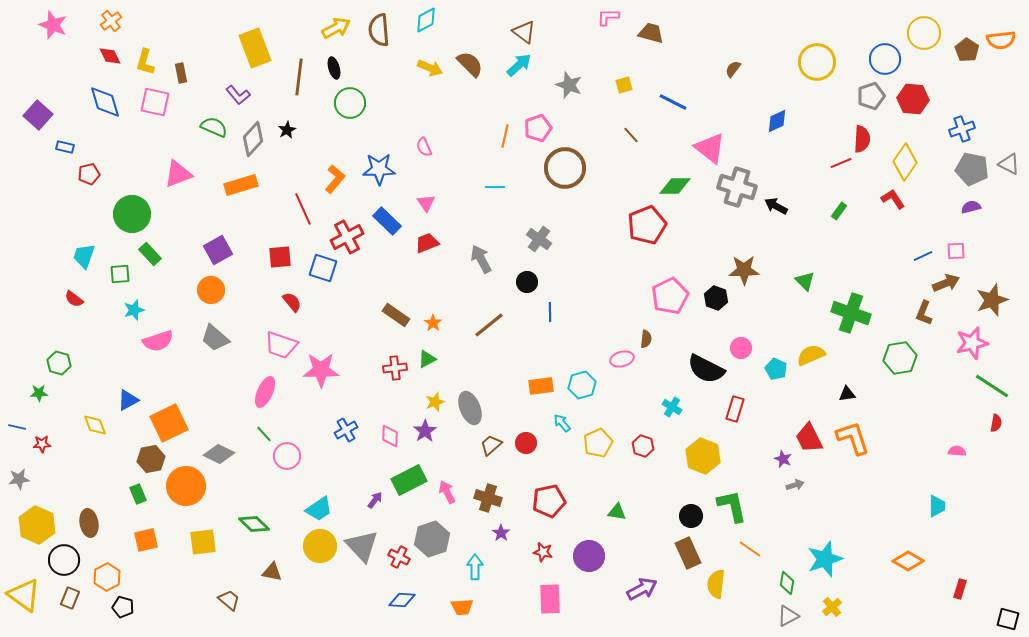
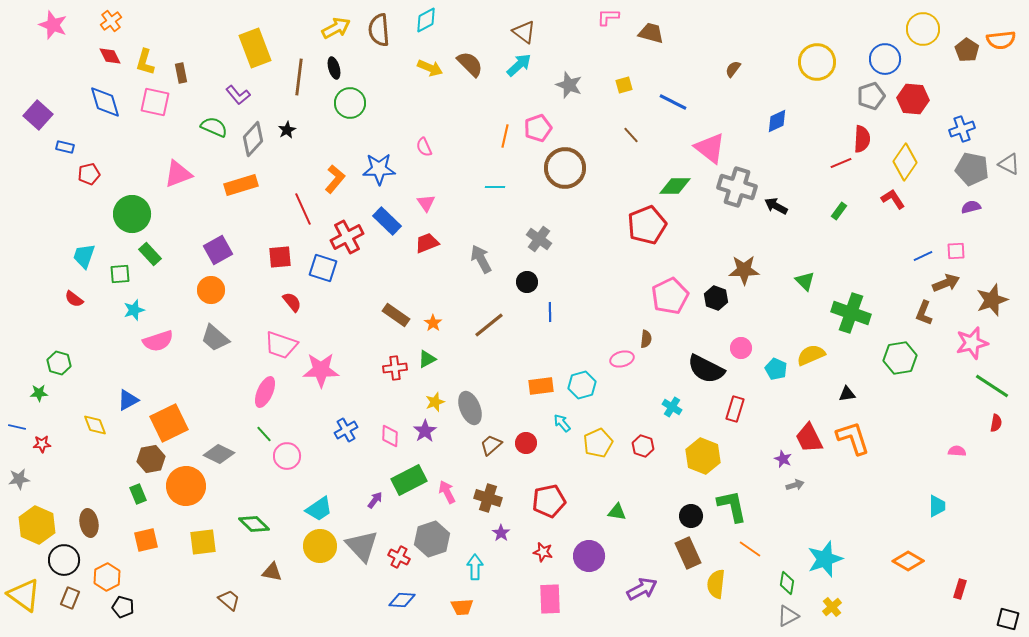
yellow circle at (924, 33): moved 1 px left, 4 px up
